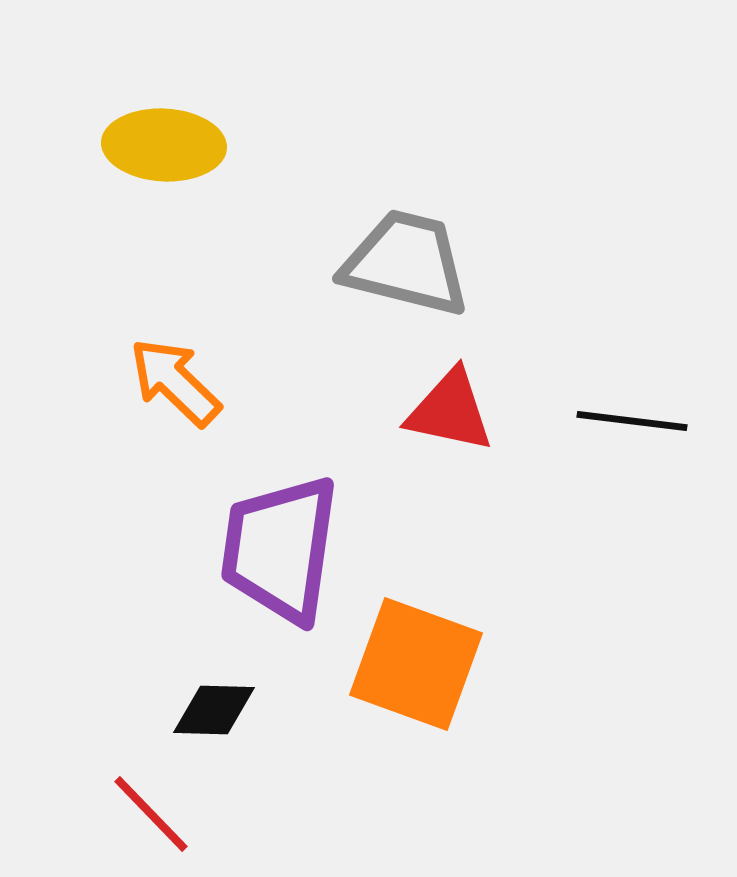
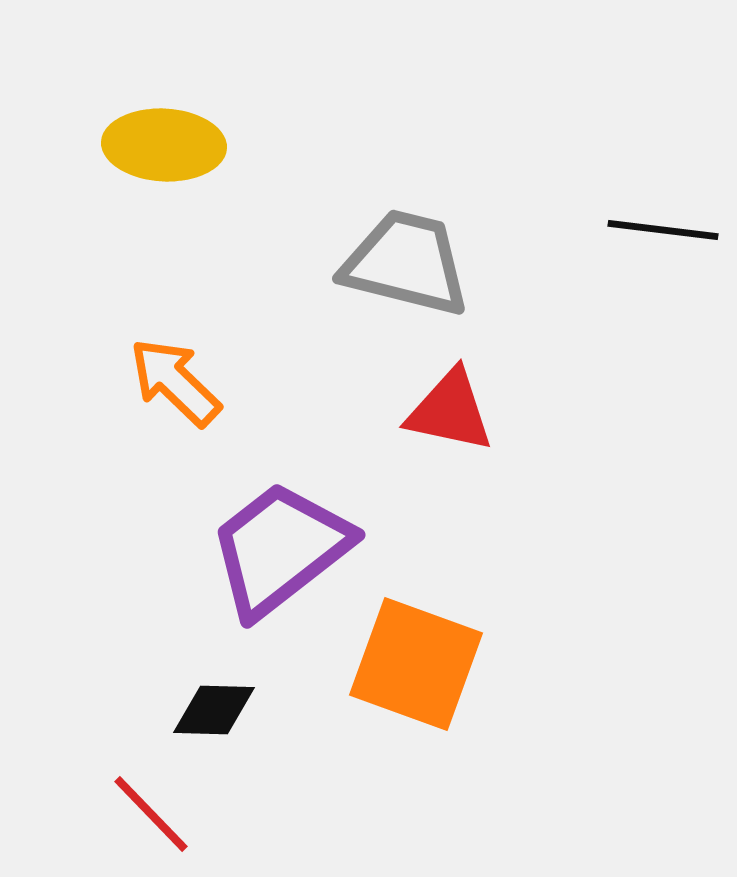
black line: moved 31 px right, 191 px up
purple trapezoid: rotated 44 degrees clockwise
